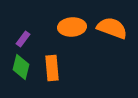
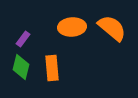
orange semicircle: rotated 20 degrees clockwise
